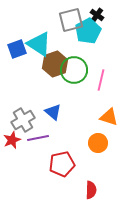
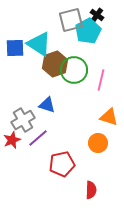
blue square: moved 2 px left, 1 px up; rotated 18 degrees clockwise
blue triangle: moved 6 px left, 7 px up; rotated 24 degrees counterclockwise
purple line: rotated 30 degrees counterclockwise
